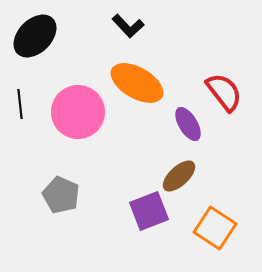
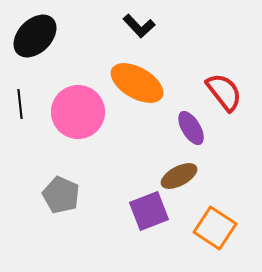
black L-shape: moved 11 px right
purple ellipse: moved 3 px right, 4 px down
brown ellipse: rotated 15 degrees clockwise
